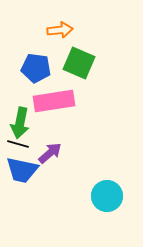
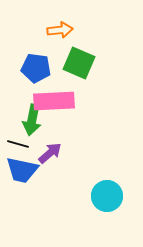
pink rectangle: rotated 6 degrees clockwise
green arrow: moved 12 px right, 3 px up
